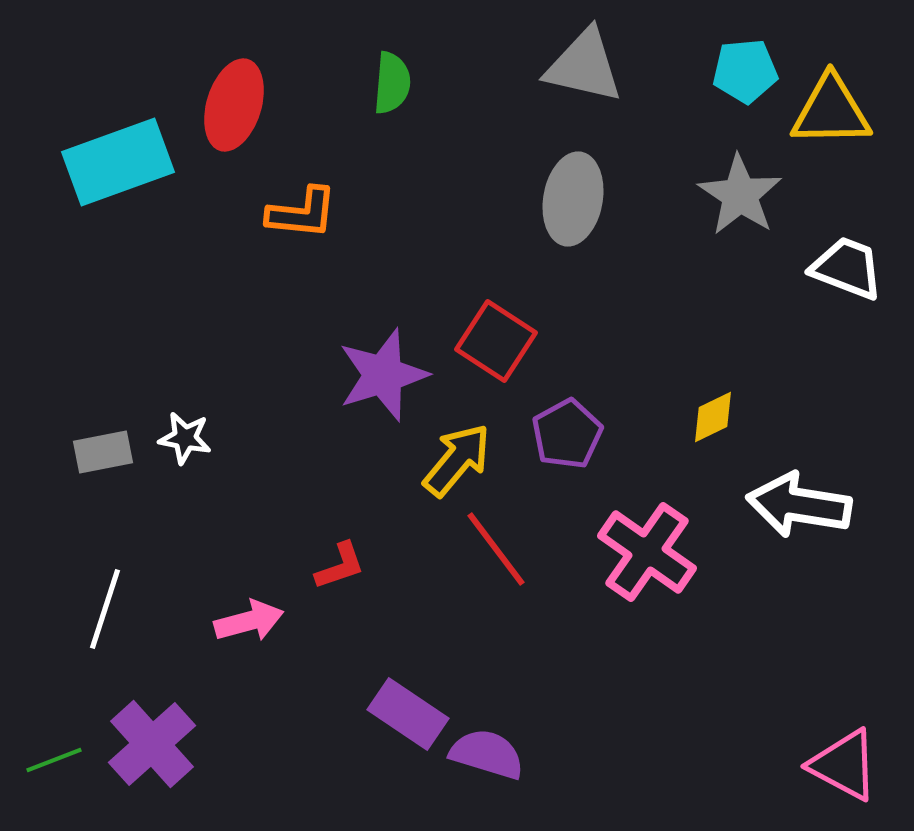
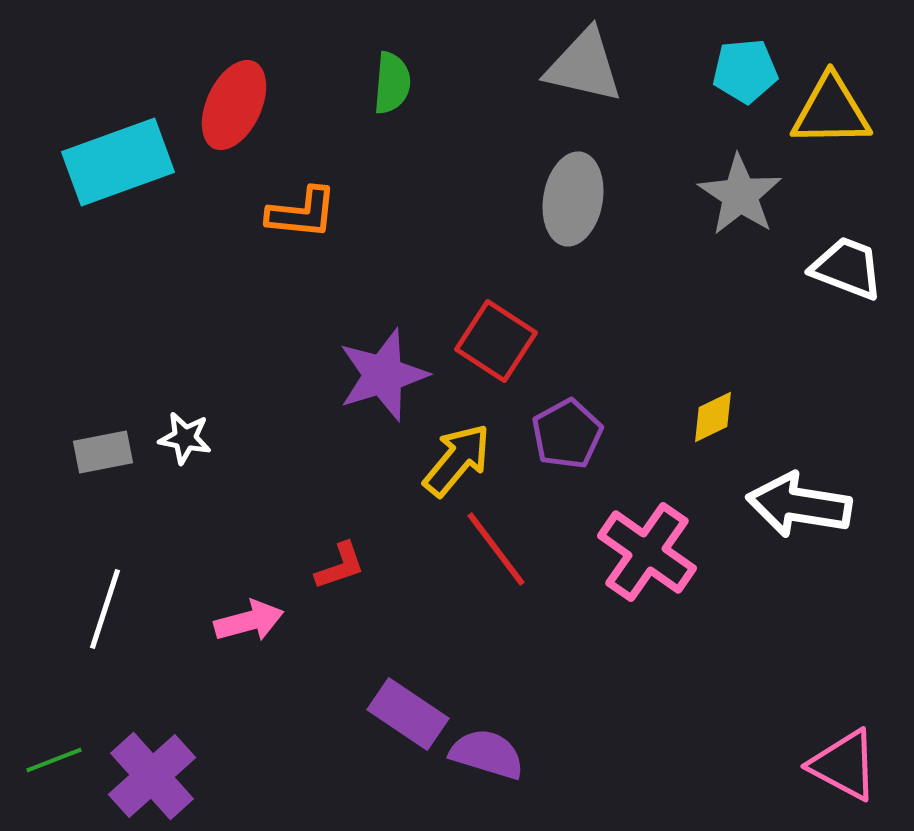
red ellipse: rotated 8 degrees clockwise
purple cross: moved 32 px down
